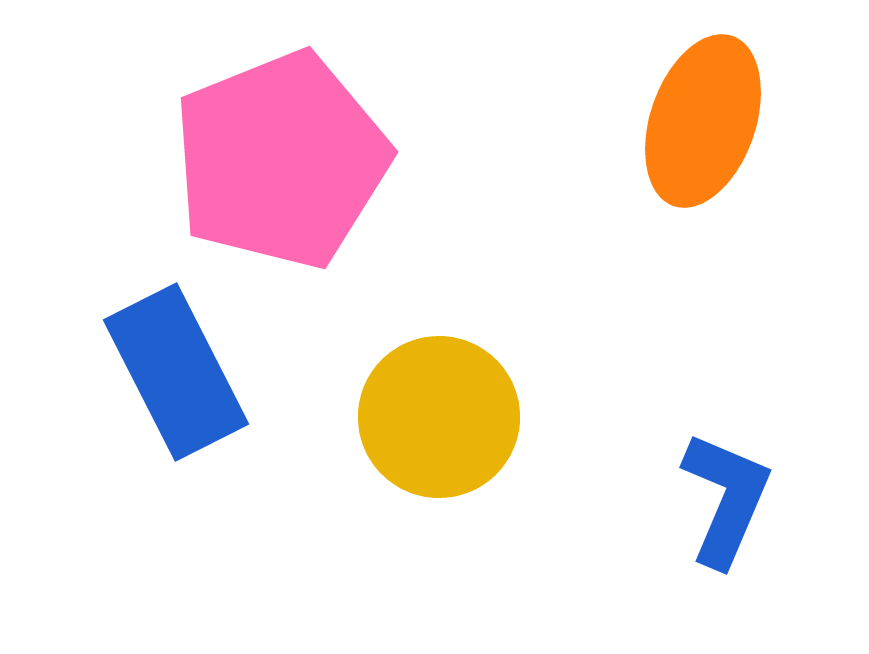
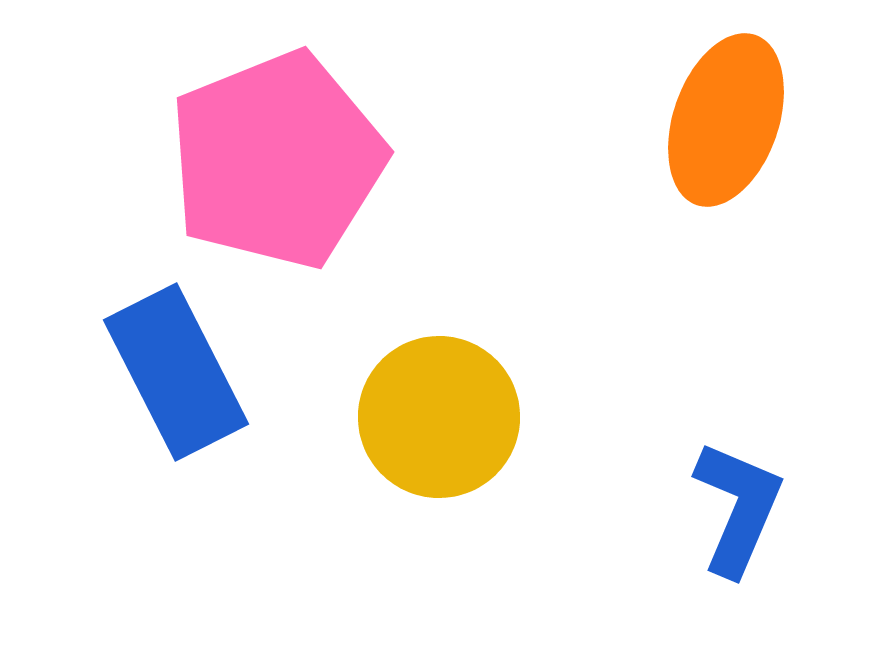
orange ellipse: moved 23 px right, 1 px up
pink pentagon: moved 4 px left
blue L-shape: moved 12 px right, 9 px down
